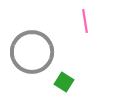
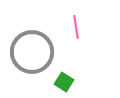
pink line: moved 9 px left, 6 px down
